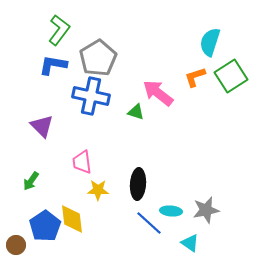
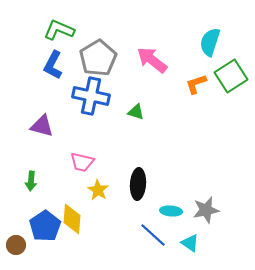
green L-shape: rotated 104 degrees counterclockwise
blue L-shape: rotated 72 degrees counterclockwise
orange L-shape: moved 1 px right, 7 px down
pink arrow: moved 6 px left, 33 px up
purple triangle: rotated 30 degrees counterclockwise
pink trapezoid: rotated 70 degrees counterclockwise
green arrow: rotated 30 degrees counterclockwise
yellow star: rotated 30 degrees clockwise
yellow diamond: rotated 12 degrees clockwise
blue line: moved 4 px right, 12 px down
